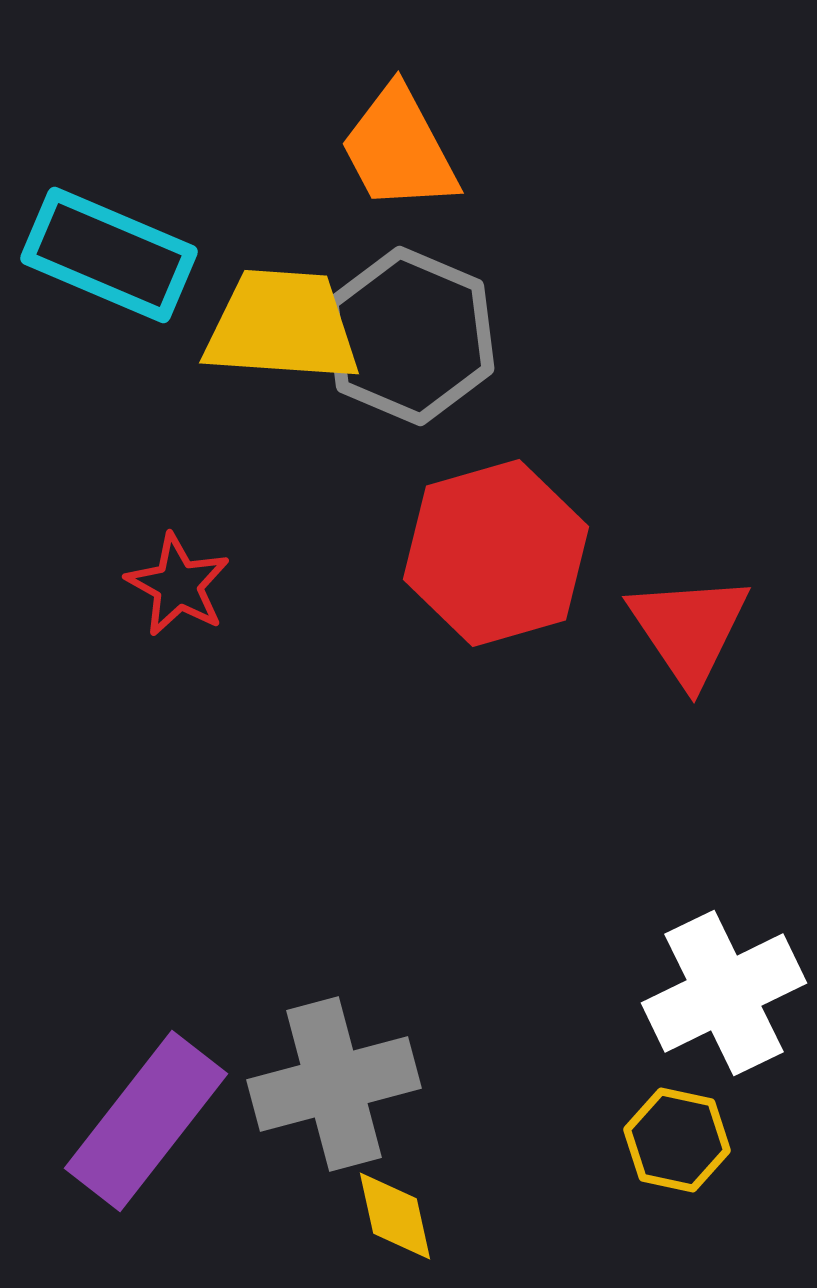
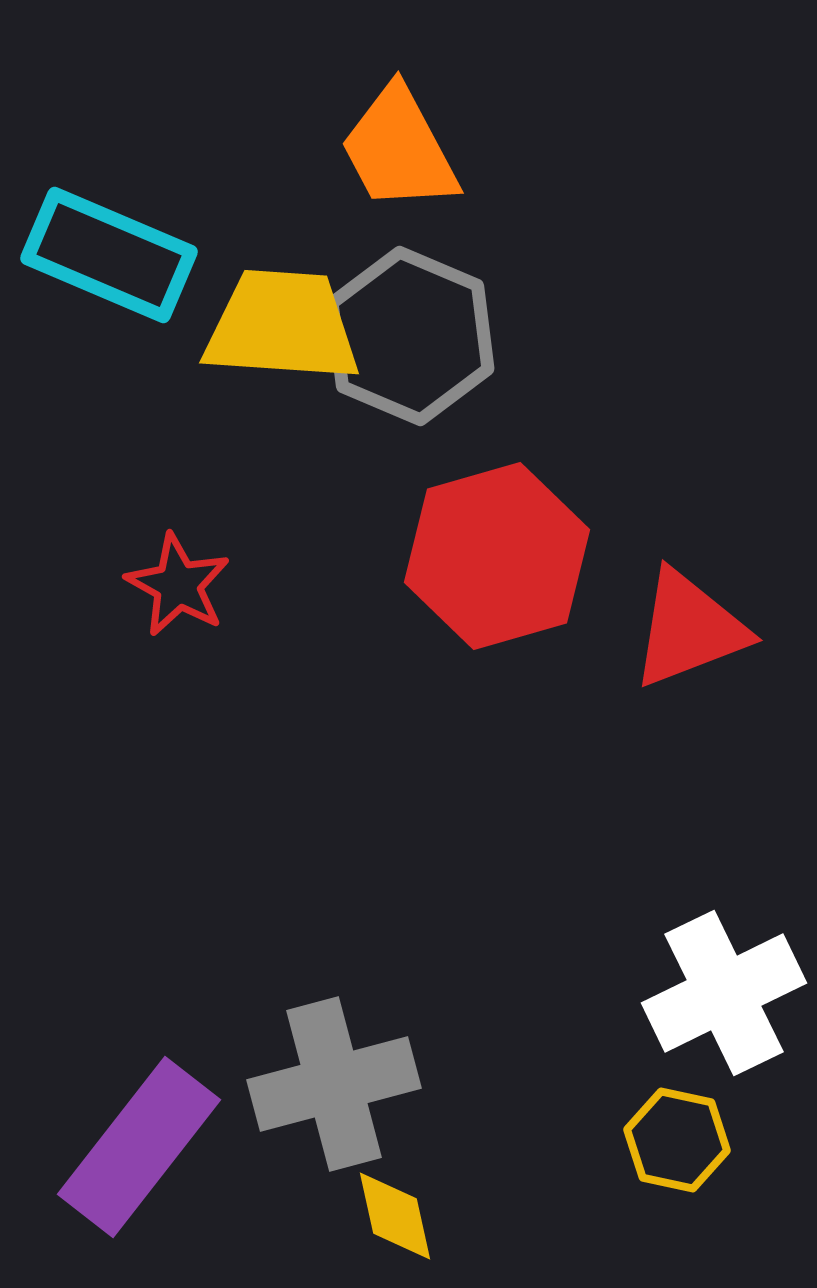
red hexagon: moved 1 px right, 3 px down
red triangle: rotated 43 degrees clockwise
purple rectangle: moved 7 px left, 26 px down
